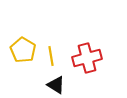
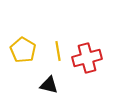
yellow line: moved 7 px right, 5 px up
black triangle: moved 7 px left; rotated 18 degrees counterclockwise
